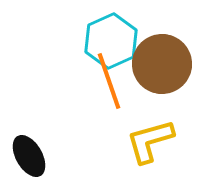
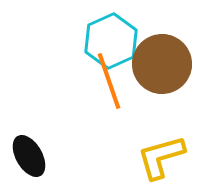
yellow L-shape: moved 11 px right, 16 px down
